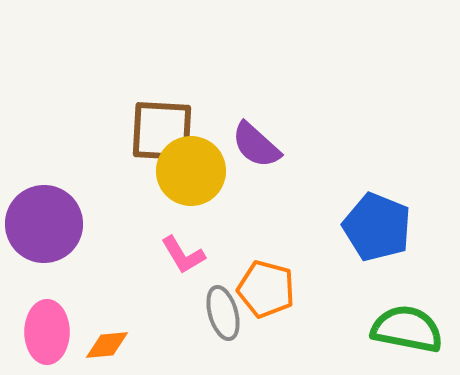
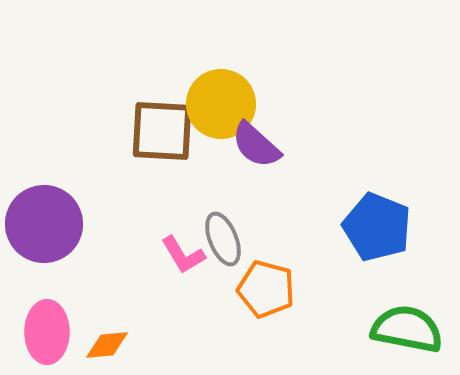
yellow circle: moved 30 px right, 67 px up
gray ellipse: moved 74 px up; rotated 6 degrees counterclockwise
